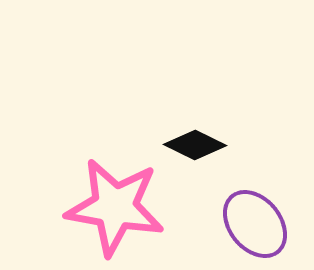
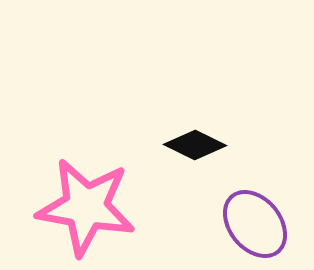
pink star: moved 29 px left
